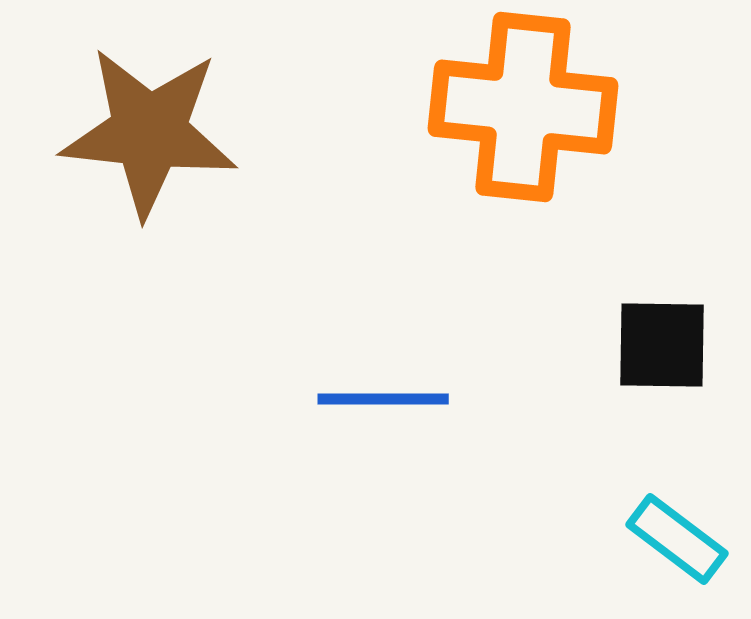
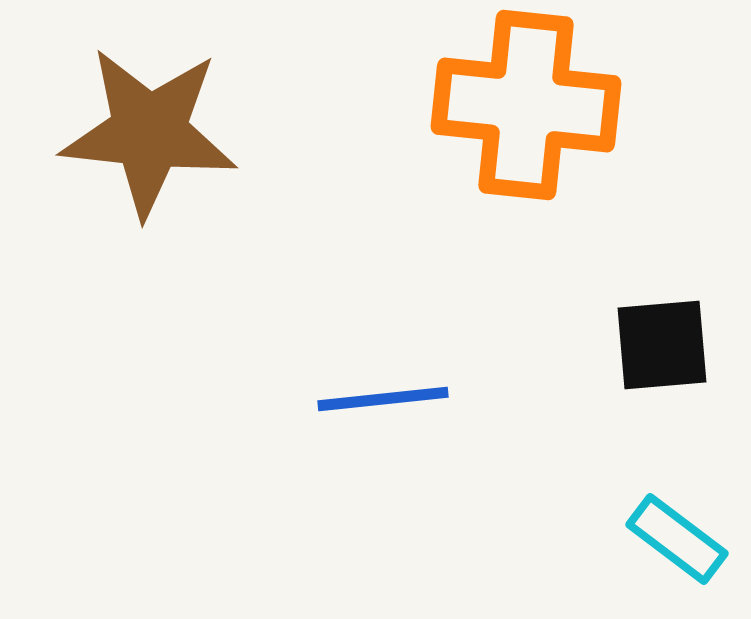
orange cross: moved 3 px right, 2 px up
black square: rotated 6 degrees counterclockwise
blue line: rotated 6 degrees counterclockwise
